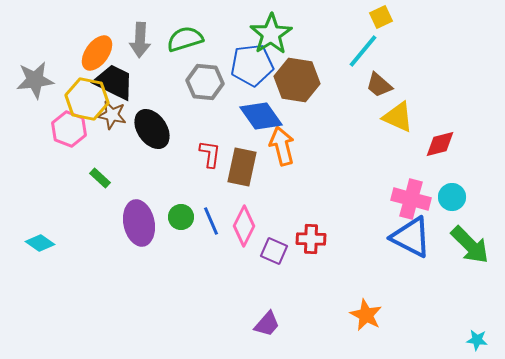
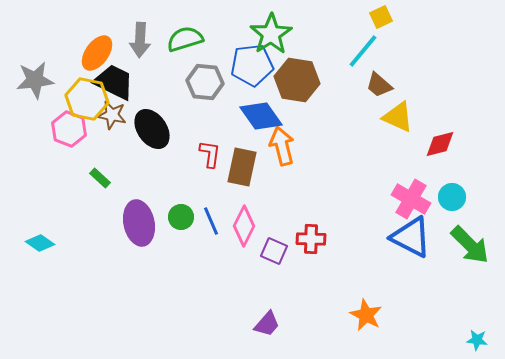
pink cross: rotated 15 degrees clockwise
